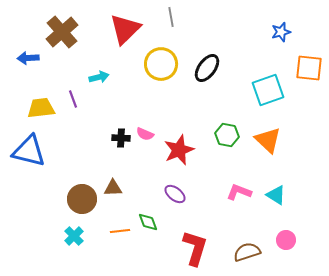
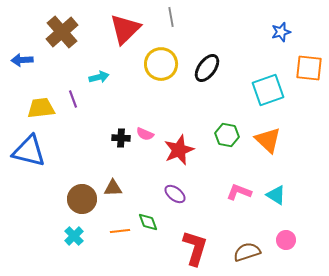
blue arrow: moved 6 px left, 2 px down
